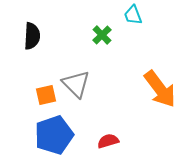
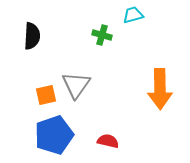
cyan trapezoid: rotated 95 degrees clockwise
green cross: rotated 30 degrees counterclockwise
gray triangle: moved 1 px down; rotated 20 degrees clockwise
orange arrow: rotated 36 degrees clockwise
red semicircle: rotated 30 degrees clockwise
